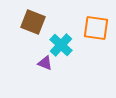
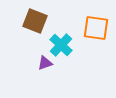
brown square: moved 2 px right, 1 px up
purple triangle: rotated 42 degrees counterclockwise
